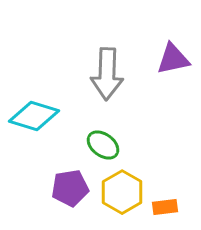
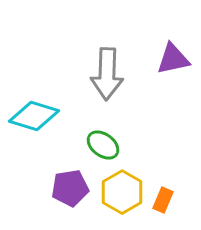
orange rectangle: moved 2 px left, 7 px up; rotated 60 degrees counterclockwise
